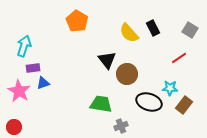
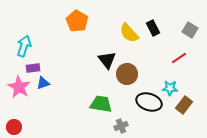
pink star: moved 4 px up
